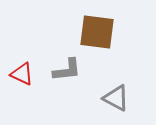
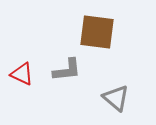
gray triangle: rotated 12 degrees clockwise
